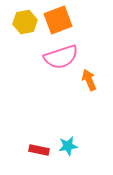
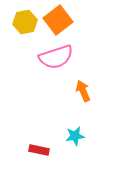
orange square: rotated 16 degrees counterclockwise
pink semicircle: moved 5 px left
orange arrow: moved 6 px left, 11 px down
cyan star: moved 7 px right, 10 px up
